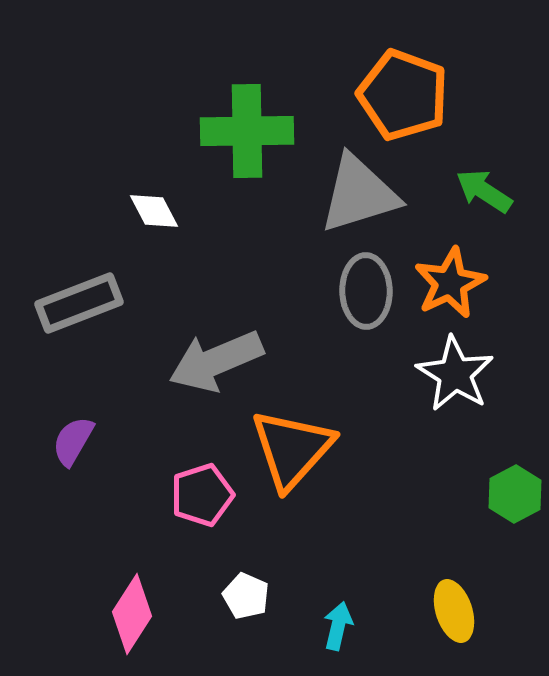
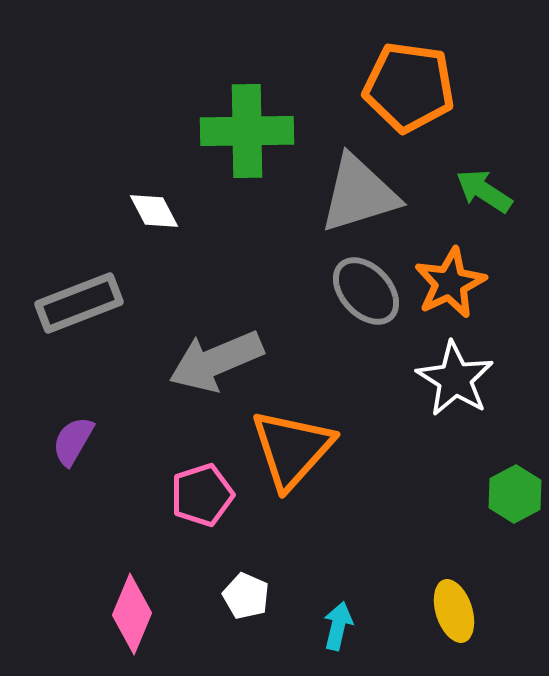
orange pentagon: moved 6 px right, 8 px up; rotated 12 degrees counterclockwise
gray ellipse: rotated 42 degrees counterclockwise
white star: moved 5 px down
pink diamond: rotated 10 degrees counterclockwise
